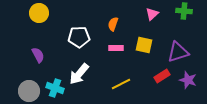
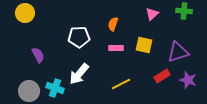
yellow circle: moved 14 px left
